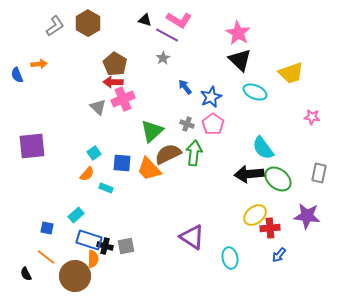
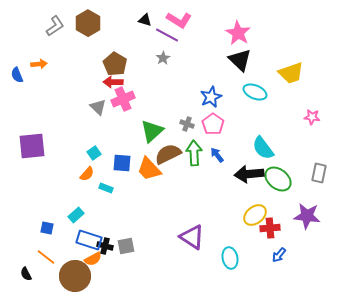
blue arrow at (185, 87): moved 32 px right, 68 px down
green arrow at (194, 153): rotated 10 degrees counterclockwise
orange semicircle at (93, 259): rotated 60 degrees clockwise
